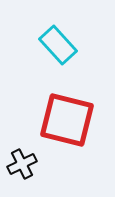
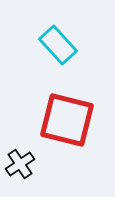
black cross: moved 2 px left; rotated 8 degrees counterclockwise
